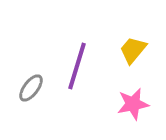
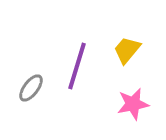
yellow trapezoid: moved 6 px left
